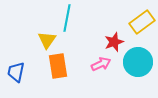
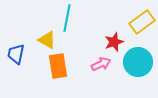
yellow triangle: rotated 36 degrees counterclockwise
blue trapezoid: moved 18 px up
